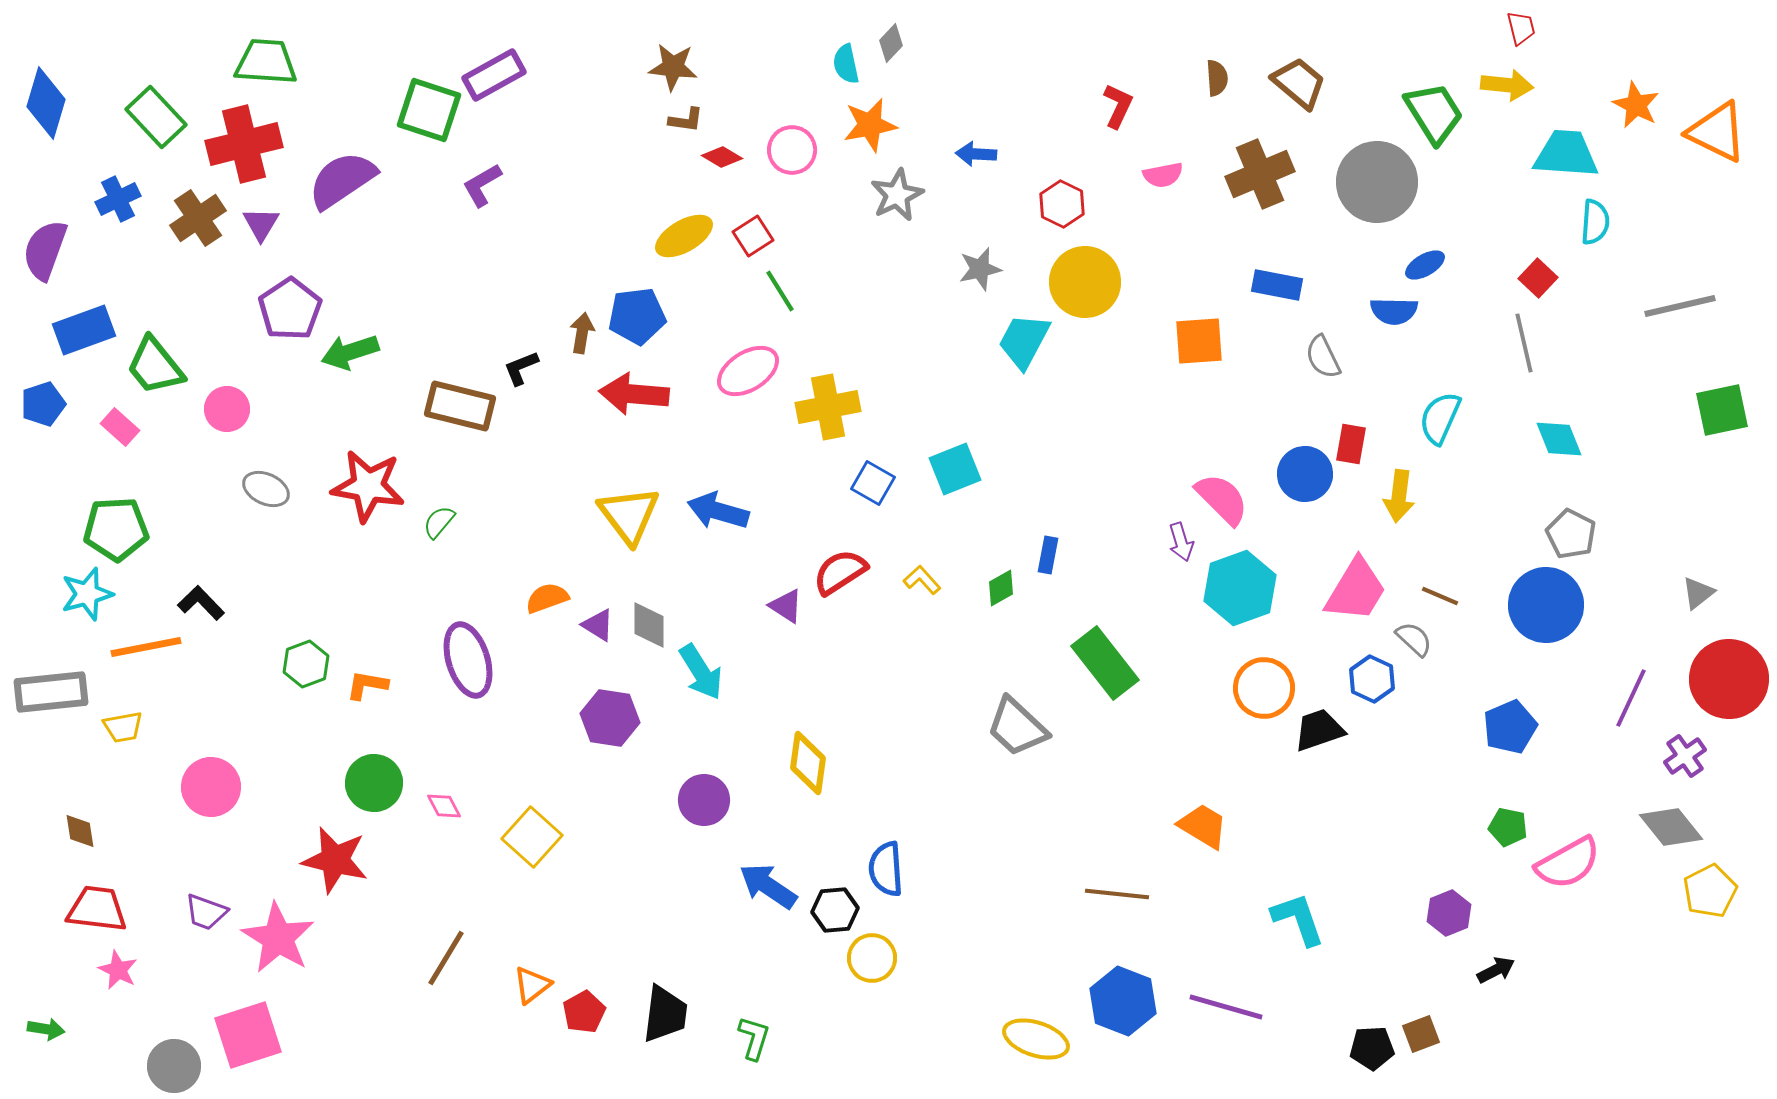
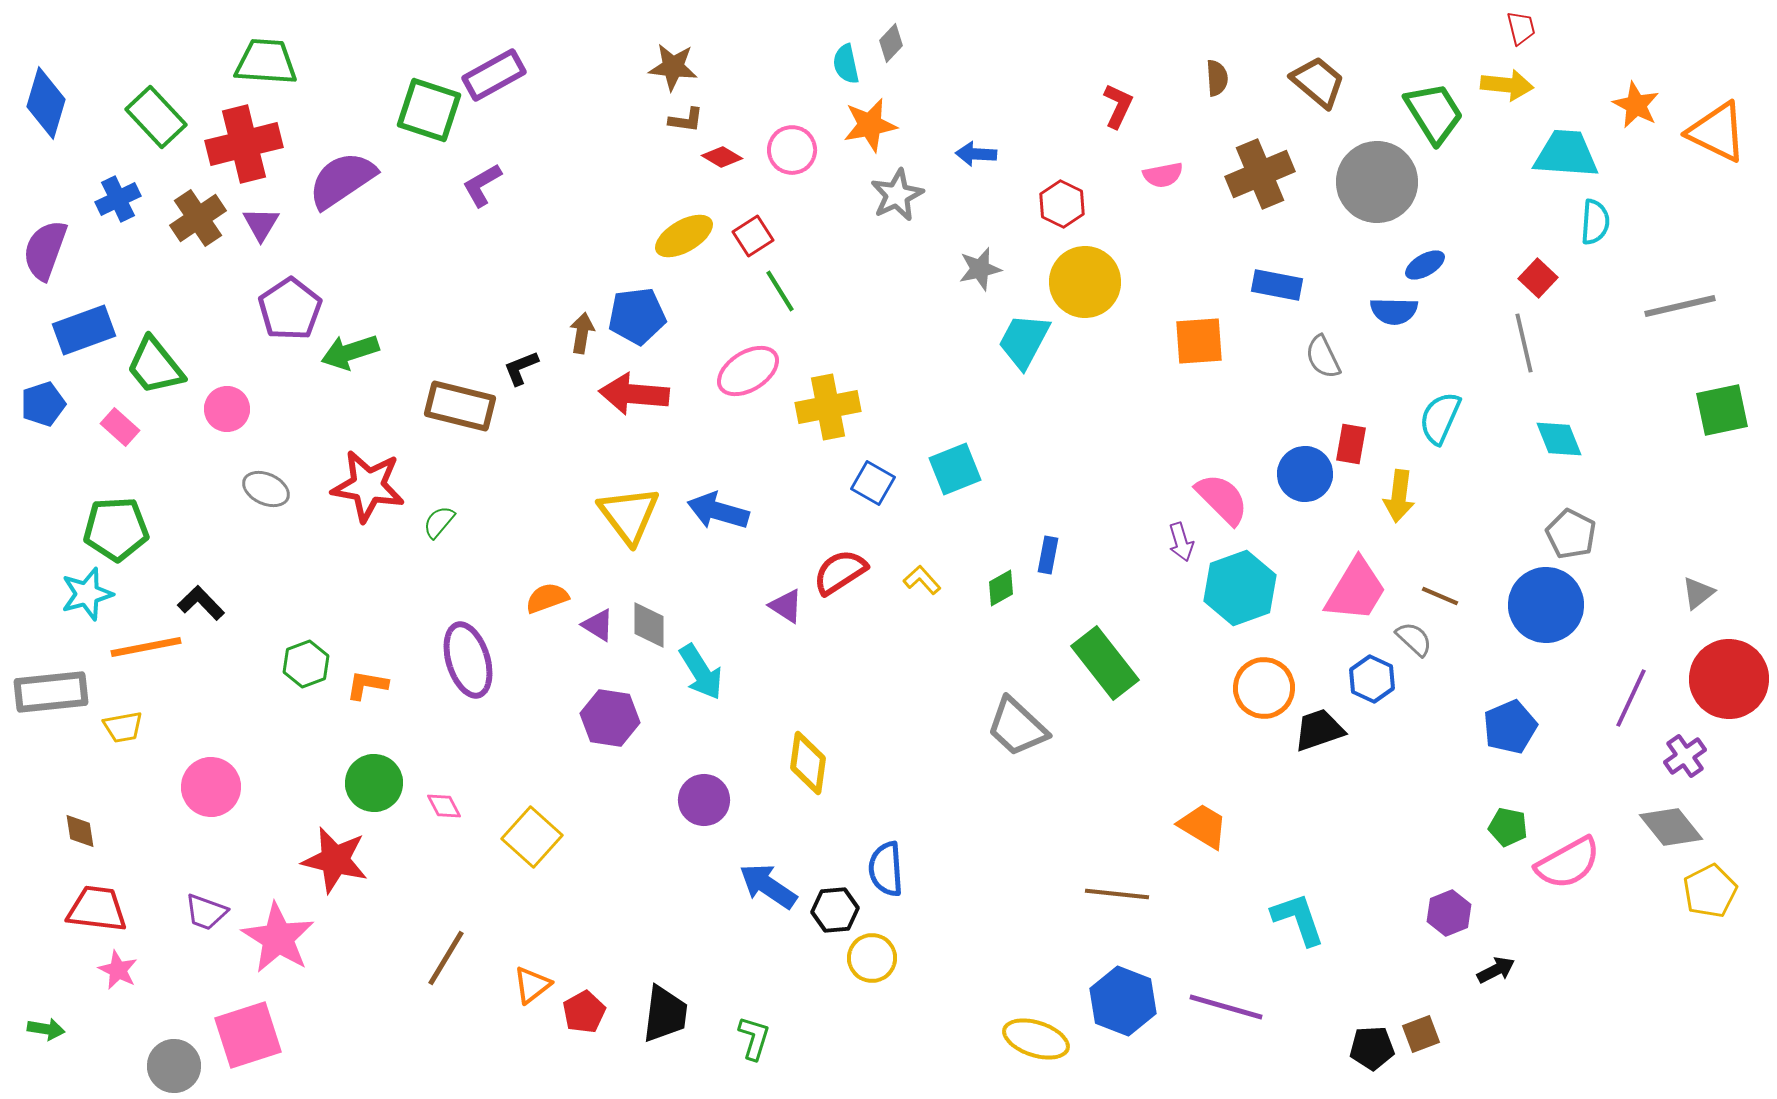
brown trapezoid at (1299, 83): moved 19 px right, 1 px up
